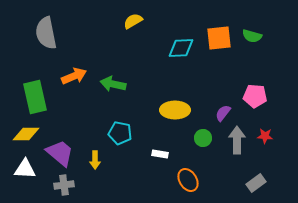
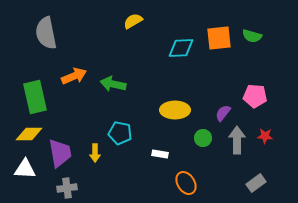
yellow diamond: moved 3 px right
purple trapezoid: rotated 40 degrees clockwise
yellow arrow: moved 7 px up
orange ellipse: moved 2 px left, 3 px down
gray cross: moved 3 px right, 3 px down
